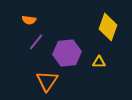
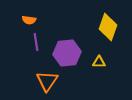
purple line: rotated 48 degrees counterclockwise
